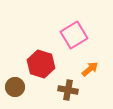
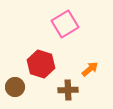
pink square: moved 9 px left, 11 px up
brown cross: rotated 12 degrees counterclockwise
